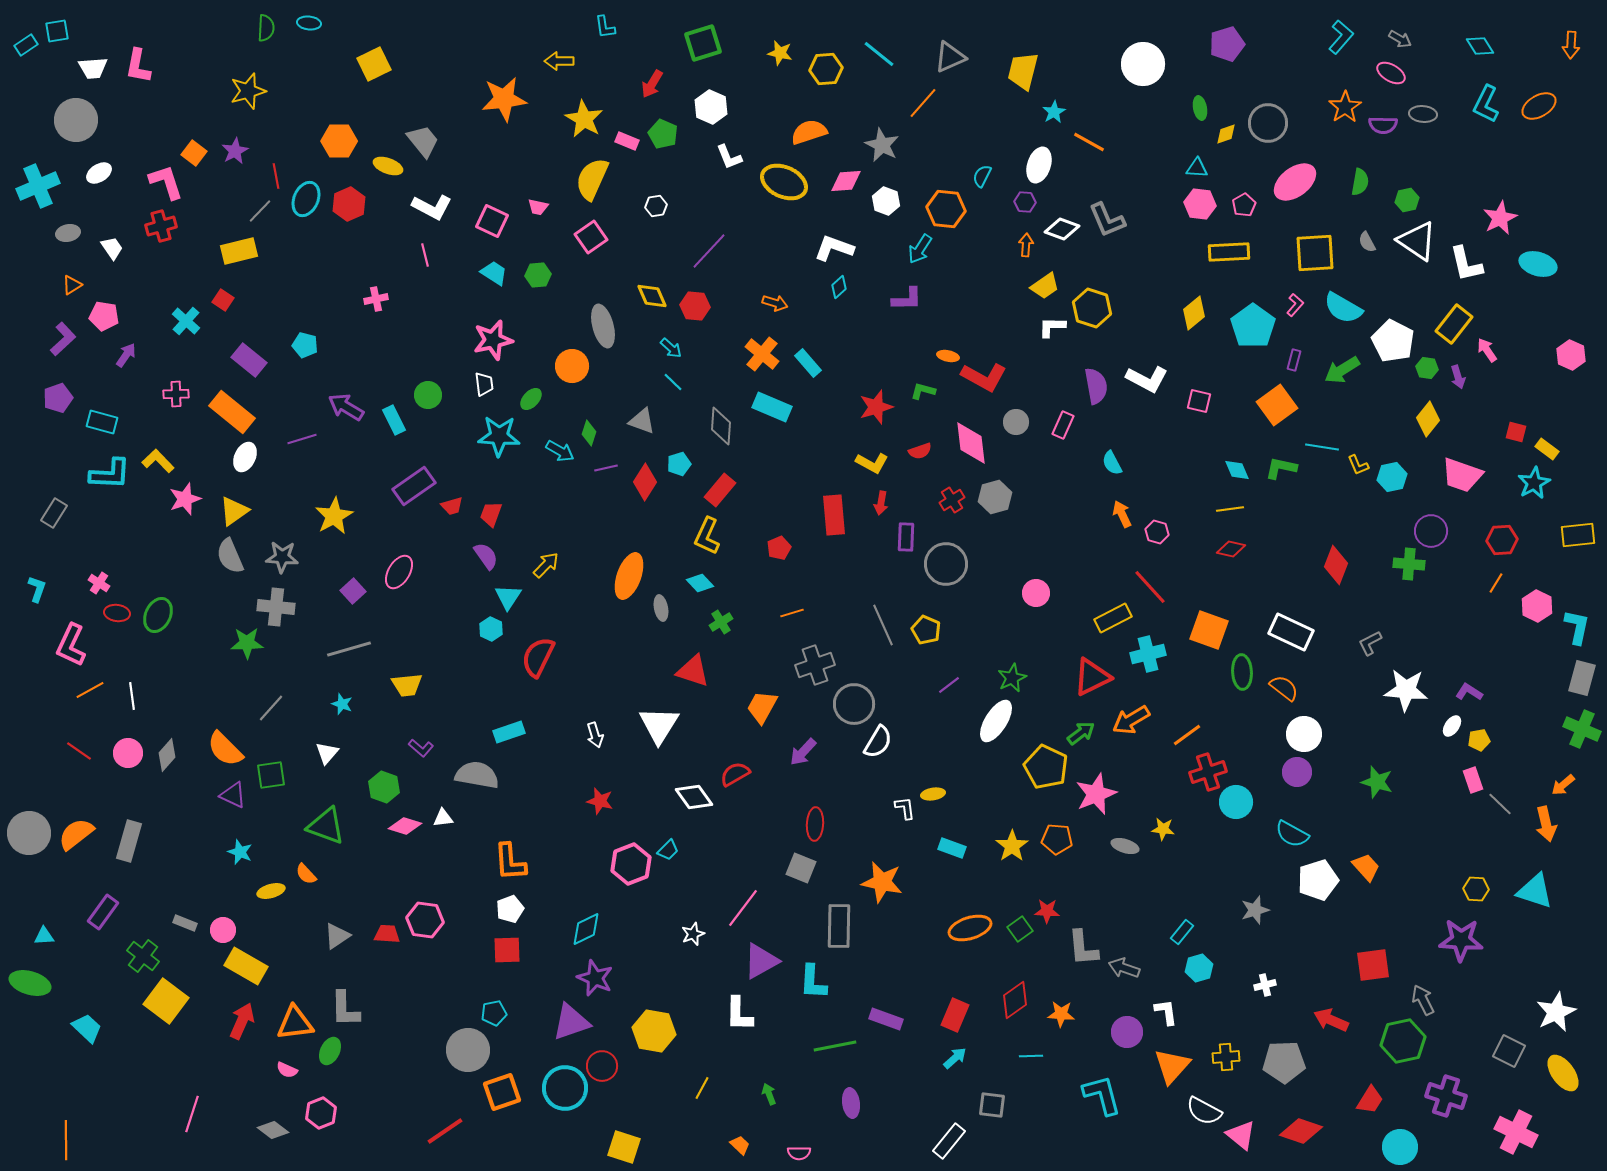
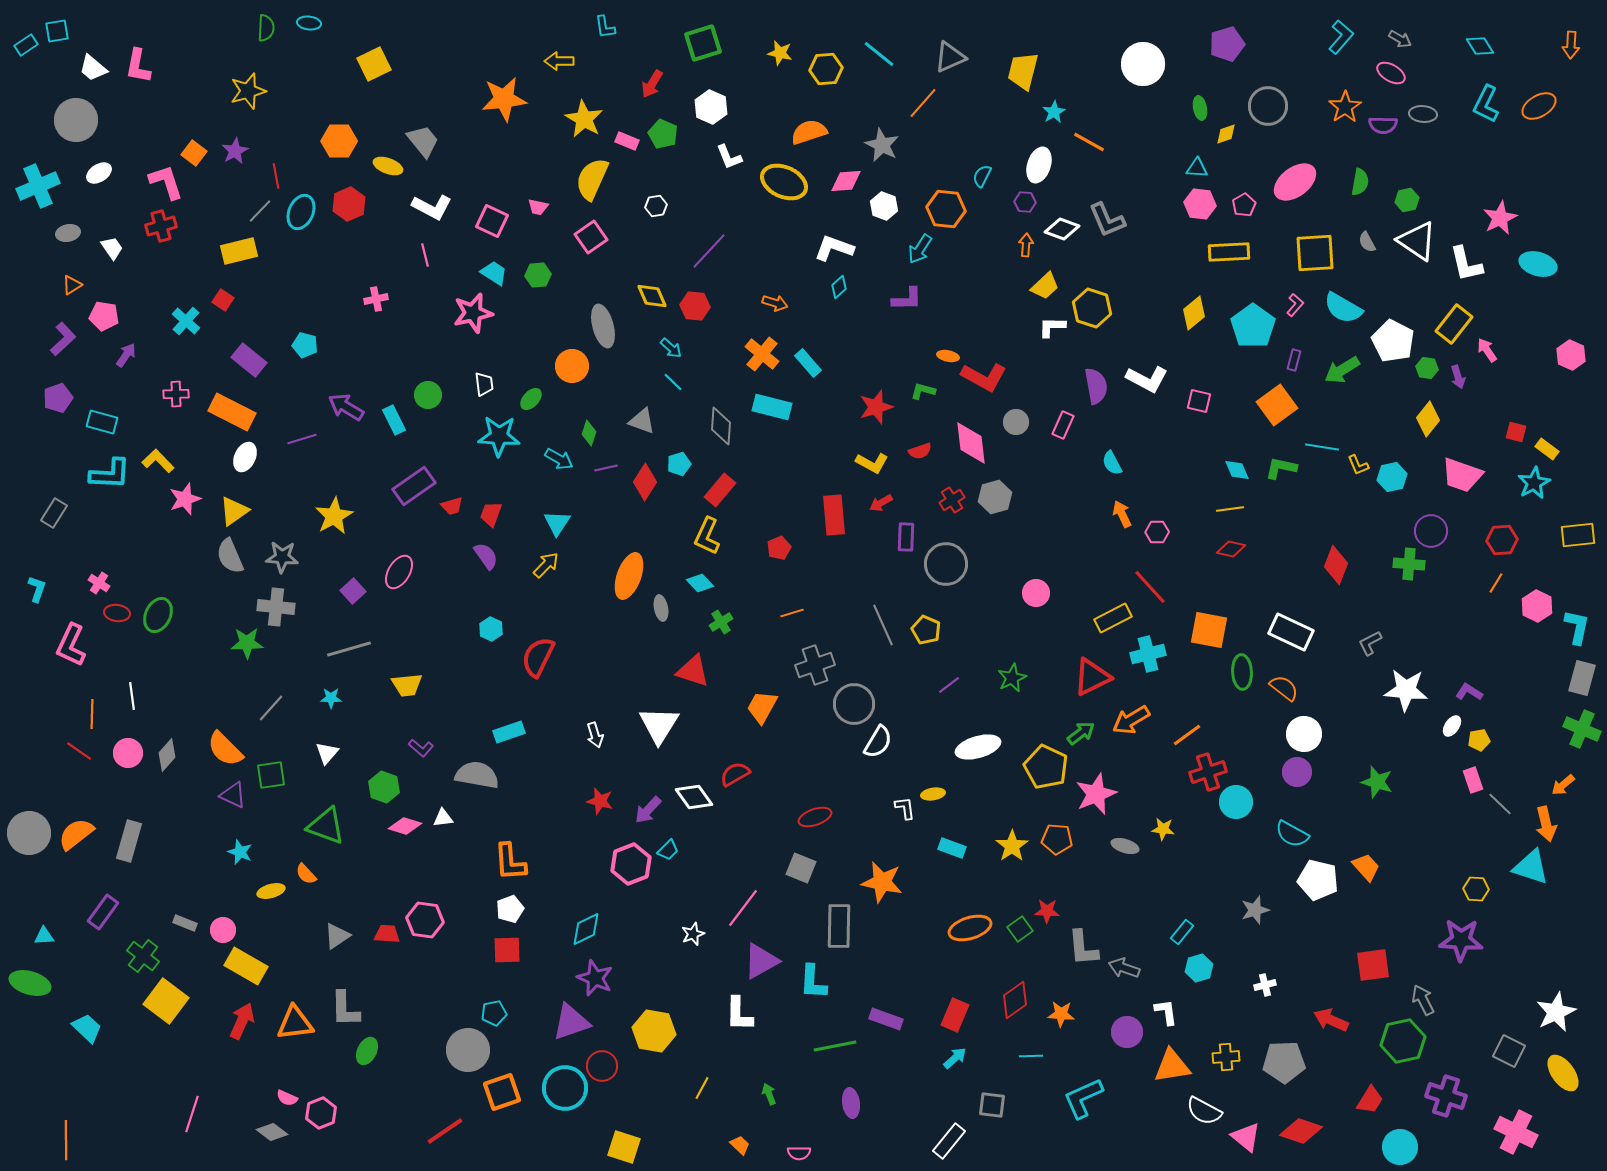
white trapezoid at (93, 68): rotated 44 degrees clockwise
gray circle at (1268, 123): moved 17 px up
cyan ellipse at (306, 199): moved 5 px left, 13 px down
white hexagon at (886, 201): moved 2 px left, 5 px down
yellow trapezoid at (1045, 286): rotated 8 degrees counterclockwise
pink star at (493, 340): moved 20 px left, 27 px up
cyan rectangle at (772, 407): rotated 9 degrees counterclockwise
orange rectangle at (232, 412): rotated 12 degrees counterclockwise
cyan arrow at (560, 451): moved 1 px left, 8 px down
red arrow at (881, 503): rotated 50 degrees clockwise
pink hexagon at (1157, 532): rotated 15 degrees counterclockwise
cyan triangle at (508, 597): moved 49 px right, 74 px up
orange square at (1209, 630): rotated 9 degrees counterclockwise
orange line at (90, 690): moved 2 px right, 24 px down; rotated 60 degrees counterclockwise
cyan star at (342, 704): moved 11 px left, 6 px up; rotated 20 degrees counterclockwise
white ellipse at (996, 721): moved 18 px left, 26 px down; rotated 42 degrees clockwise
purple arrow at (803, 752): moved 155 px left, 58 px down
red ellipse at (815, 824): moved 7 px up; rotated 68 degrees clockwise
white pentagon at (1318, 880): rotated 30 degrees clockwise
cyan triangle at (1535, 891): moved 4 px left, 24 px up
green ellipse at (330, 1051): moved 37 px right
orange triangle at (1172, 1066): rotated 39 degrees clockwise
pink semicircle at (287, 1070): moved 28 px down
cyan L-shape at (1102, 1095): moved 19 px left, 3 px down; rotated 99 degrees counterclockwise
gray diamond at (273, 1130): moved 1 px left, 2 px down
pink triangle at (1241, 1135): moved 5 px right, 2 px down
